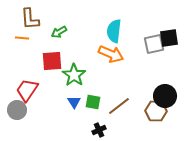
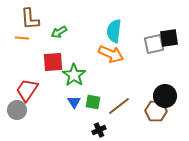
red square: moved 1 px right, 1 px down
